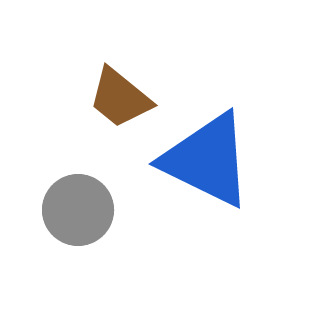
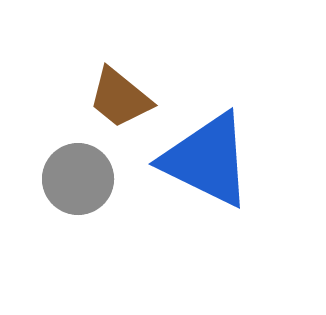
gray circle: moved 31 px up
